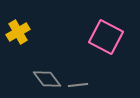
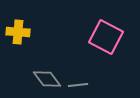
yellow cross: rotated 35 degrees clockwise
